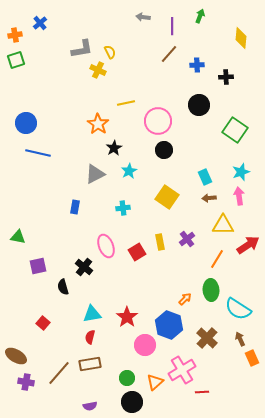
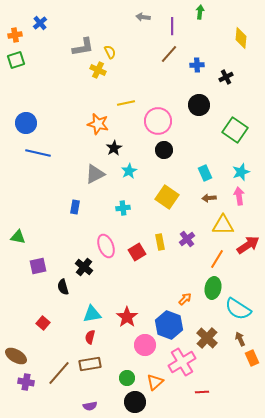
green arrow at (200, 16): moved 4 px up; rotated 16 degrees counterclockwise
gray L-shape at (82, 49): moved 1 px right, 2 px up
black cross at (226, 77): rotated 24 degrees counterclockwise
orange star at (98, 124): rotated 20 degrees counterclockwise
cyan rectangle at (205, 177): moved 4 px up
green ellipse at (211, 290): moved 2 px right, 2 px up; rotated 15 degrees clockwise
pink cross at (182, 370): moved 8 px up
black circle at (132, 402): moved 3 px right
